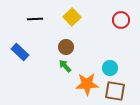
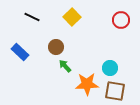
black line: moved 3 px left, 2 px up; rotated 28 degrees clockwise
brown circle: moved 10 px left
